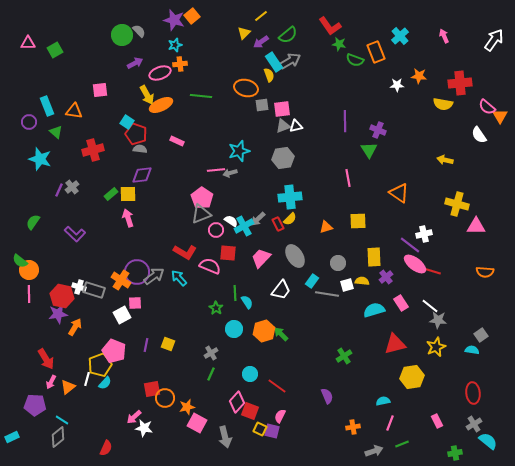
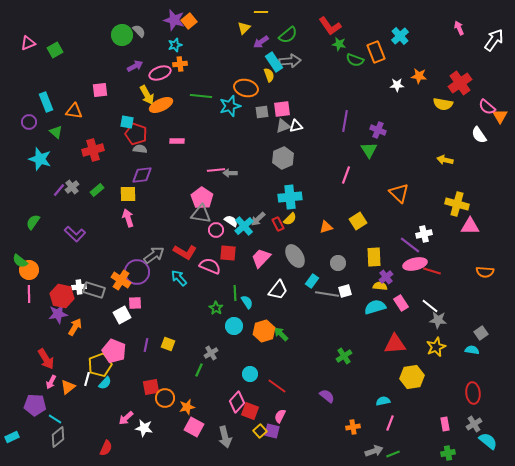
orange square at (192, 16): moved 3 px left, 5 px down
yellow line at (261, 16): moved 4 px up; rotated 40 degrees clockwise
yellow triangle at (244, 33): moved 5 px up
pink arrow at (444, 36): moved 15 px right, 8 px up
pink triangle at (28, 43): rotated 21 degrees counterclockwise
gray arrow at (290, 61): rotated 25 degrees clockwise
purple arrow at (135, 63): moved 3 px down
red cross at (460, 83): rotated 30 degrees counterclockwise
gray square at (262, 105): moved 7 px down
cyan rectangle at (47, 106): moved 1 px left, 4 px up
purple line at (345, 121): rotated 10 degrees clockwise
cyan square at (127, 122): rotated 24 degrees counterclockwise
pink rectangle at (177, 141): rotated 24 degrees counterclockwise
cyan star at (239, 151): moved 9 px left, 45 px up
gray hexagon at (283, 158): rotated 15 degrees counterclockwise
gray arrow at (230, 173): rotated 16 degrees clockwise
pink line at (348, 178): moved 2 px left, 3 px up; rotated 30 degrees clockwise
purple line at (59, 190): rotated 16 degrees clockwise
orange triangle at (399, 193): rotated 10 degrees clockwise
green rectangle at (111, 194): moved 14 px left, 4 px up
gray triangle at (201, 214): rotated 30 degrees clockwise
yellow square at (358, 221): rotated 30 degrees counterclockwise
cyan cross at (244, 226): rotated 12 degrees counterclockwise
pink triangle at (476, 226): moved 6 px left
pink ellipse at (415, 264): rotated 50 degrees counterclockwise
gray arrow at (154, 276): moved 21 px up
yellow semicircle at (362, 281): moved 18 px right, 5 px down
white square at (347, 285): moved 2 px left, 6 px down
white cross at (79, 287): rotated 24 degrees counterclockwise
white trapezoid at (281, 290): moved 3 px left
cyan semicircle at (374, 310): moved 1 px right, 3 px up
cyan circle at (234, 329): moved 3 px up
gray square at (481, 335): moved 2 px up
red triangle at (395, 344): rotated 10 degrees clockwise
green line at (211, 374): moved 12 px left, 4 px up
red square at (152, 389): moved 1 px left, 2 px up
purple semicircle at (327, 396): rotated 28 degrees counterclockwise
pink arrow at (134, 417): moved 8 px left, 1 px down
cyan line at (62, 420): moved 7 px left, 1 px up
pink rectangle at (437, 421): moved 8 px right, 3 px down; rotated 16 degrees clockwise
pink square at (197, 423): moved 3 px left, 4 px down
yellow square at (260, 429): moved 2 px down; rotated 24 degrees clockwise
green line at (402, 444): moved 9 px left, 10 px down
green cross at (455, 453): moved 7 px left
